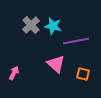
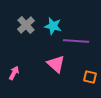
gray cross: moved 5 px left
purple line: rotated 15 degrees clockwise
orange square: moved 7 px right, 3 px down
